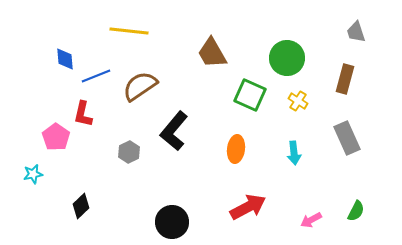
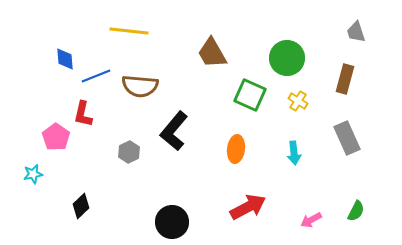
brown semicircle: rotated 141 degrees counterclockwise
